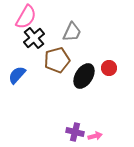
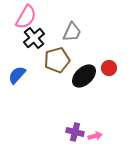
black ellipse: rotated 15 degrees clockwise
